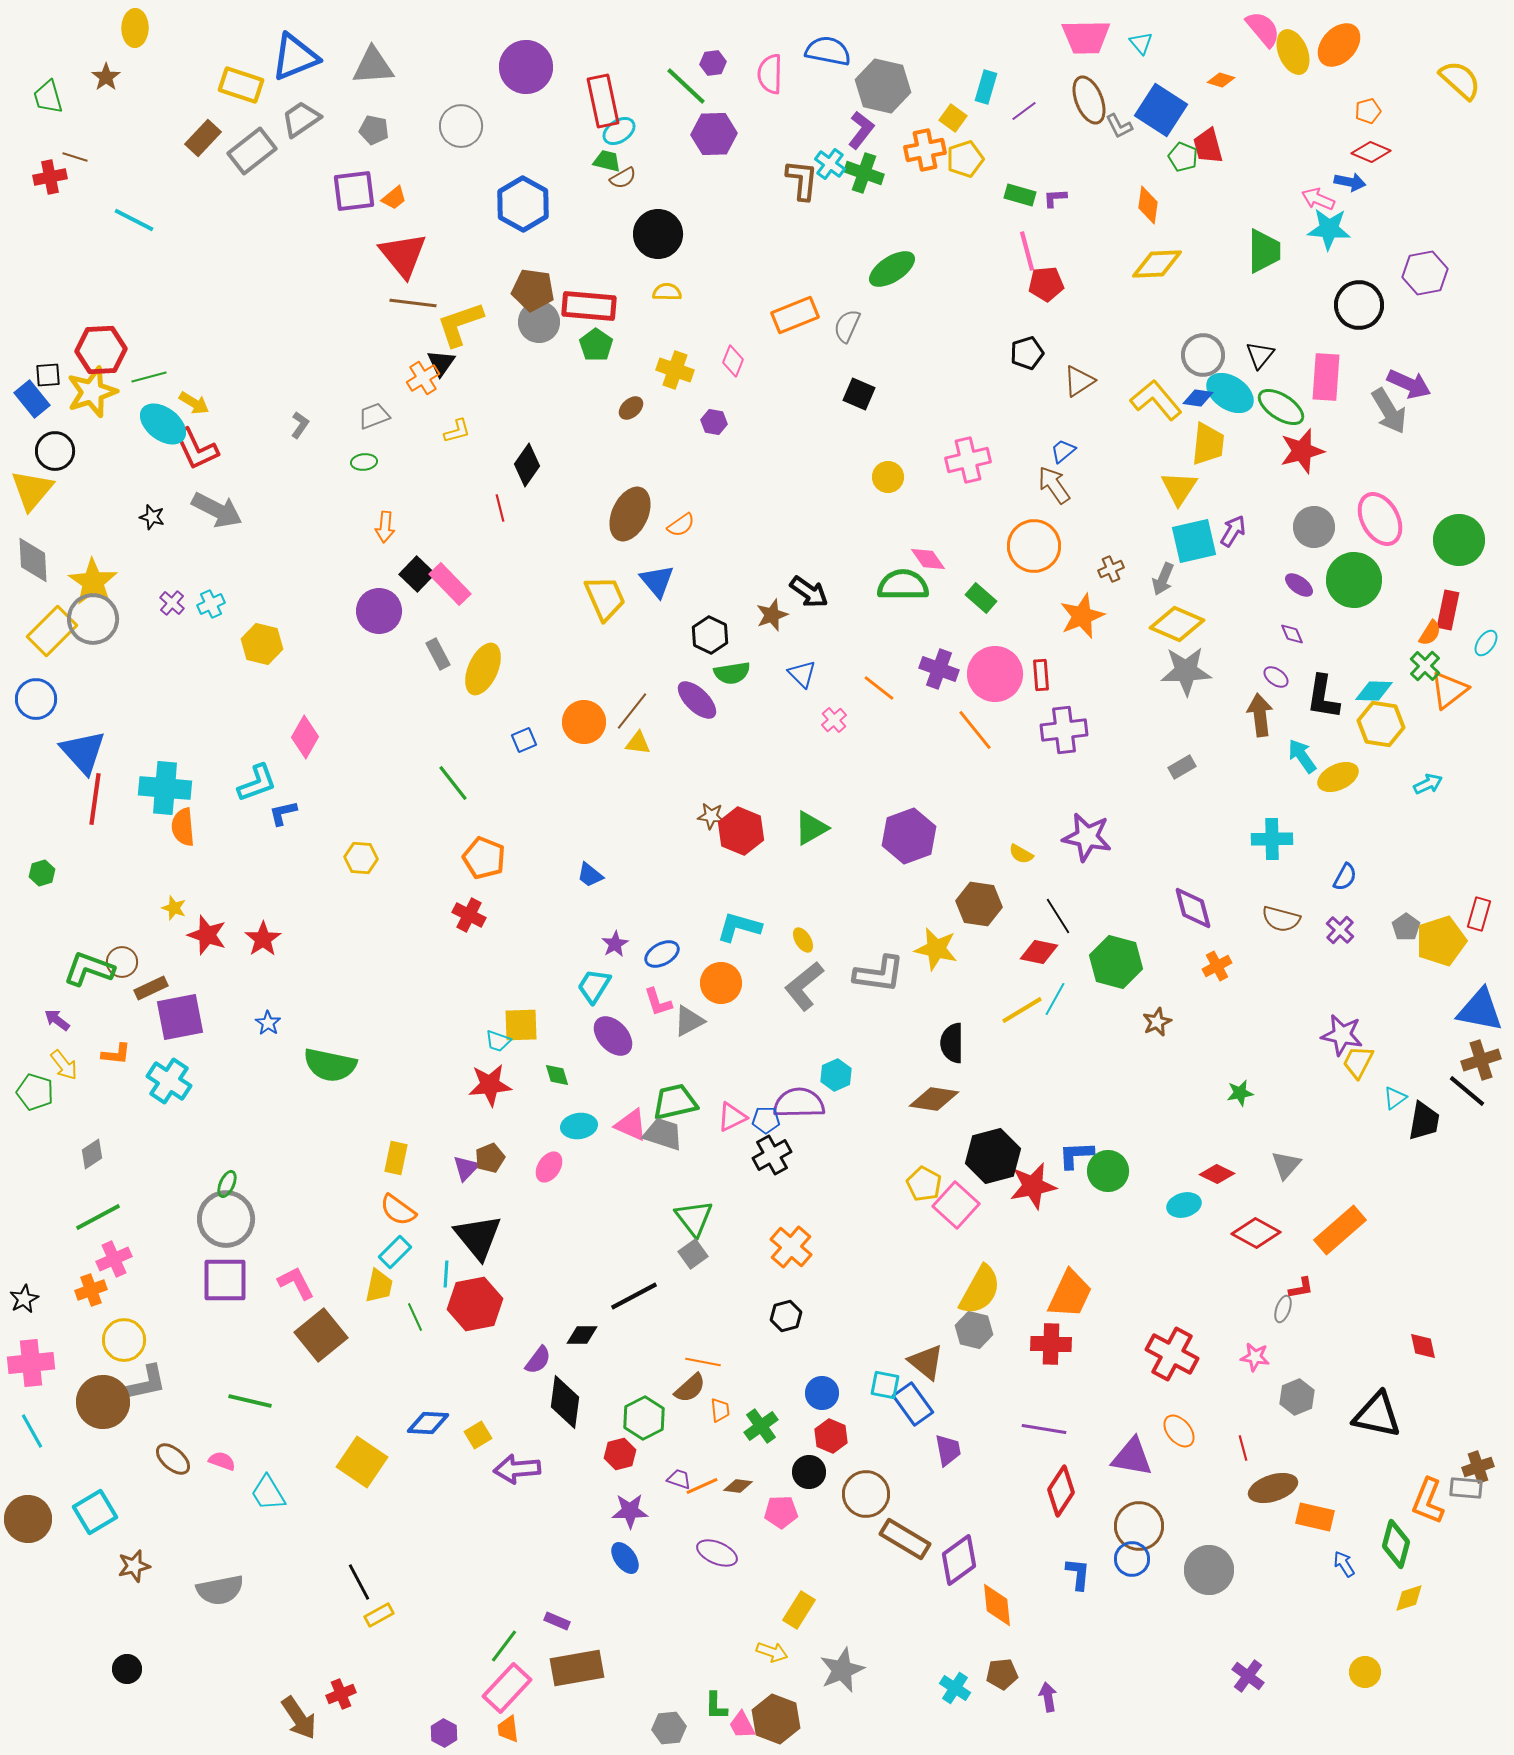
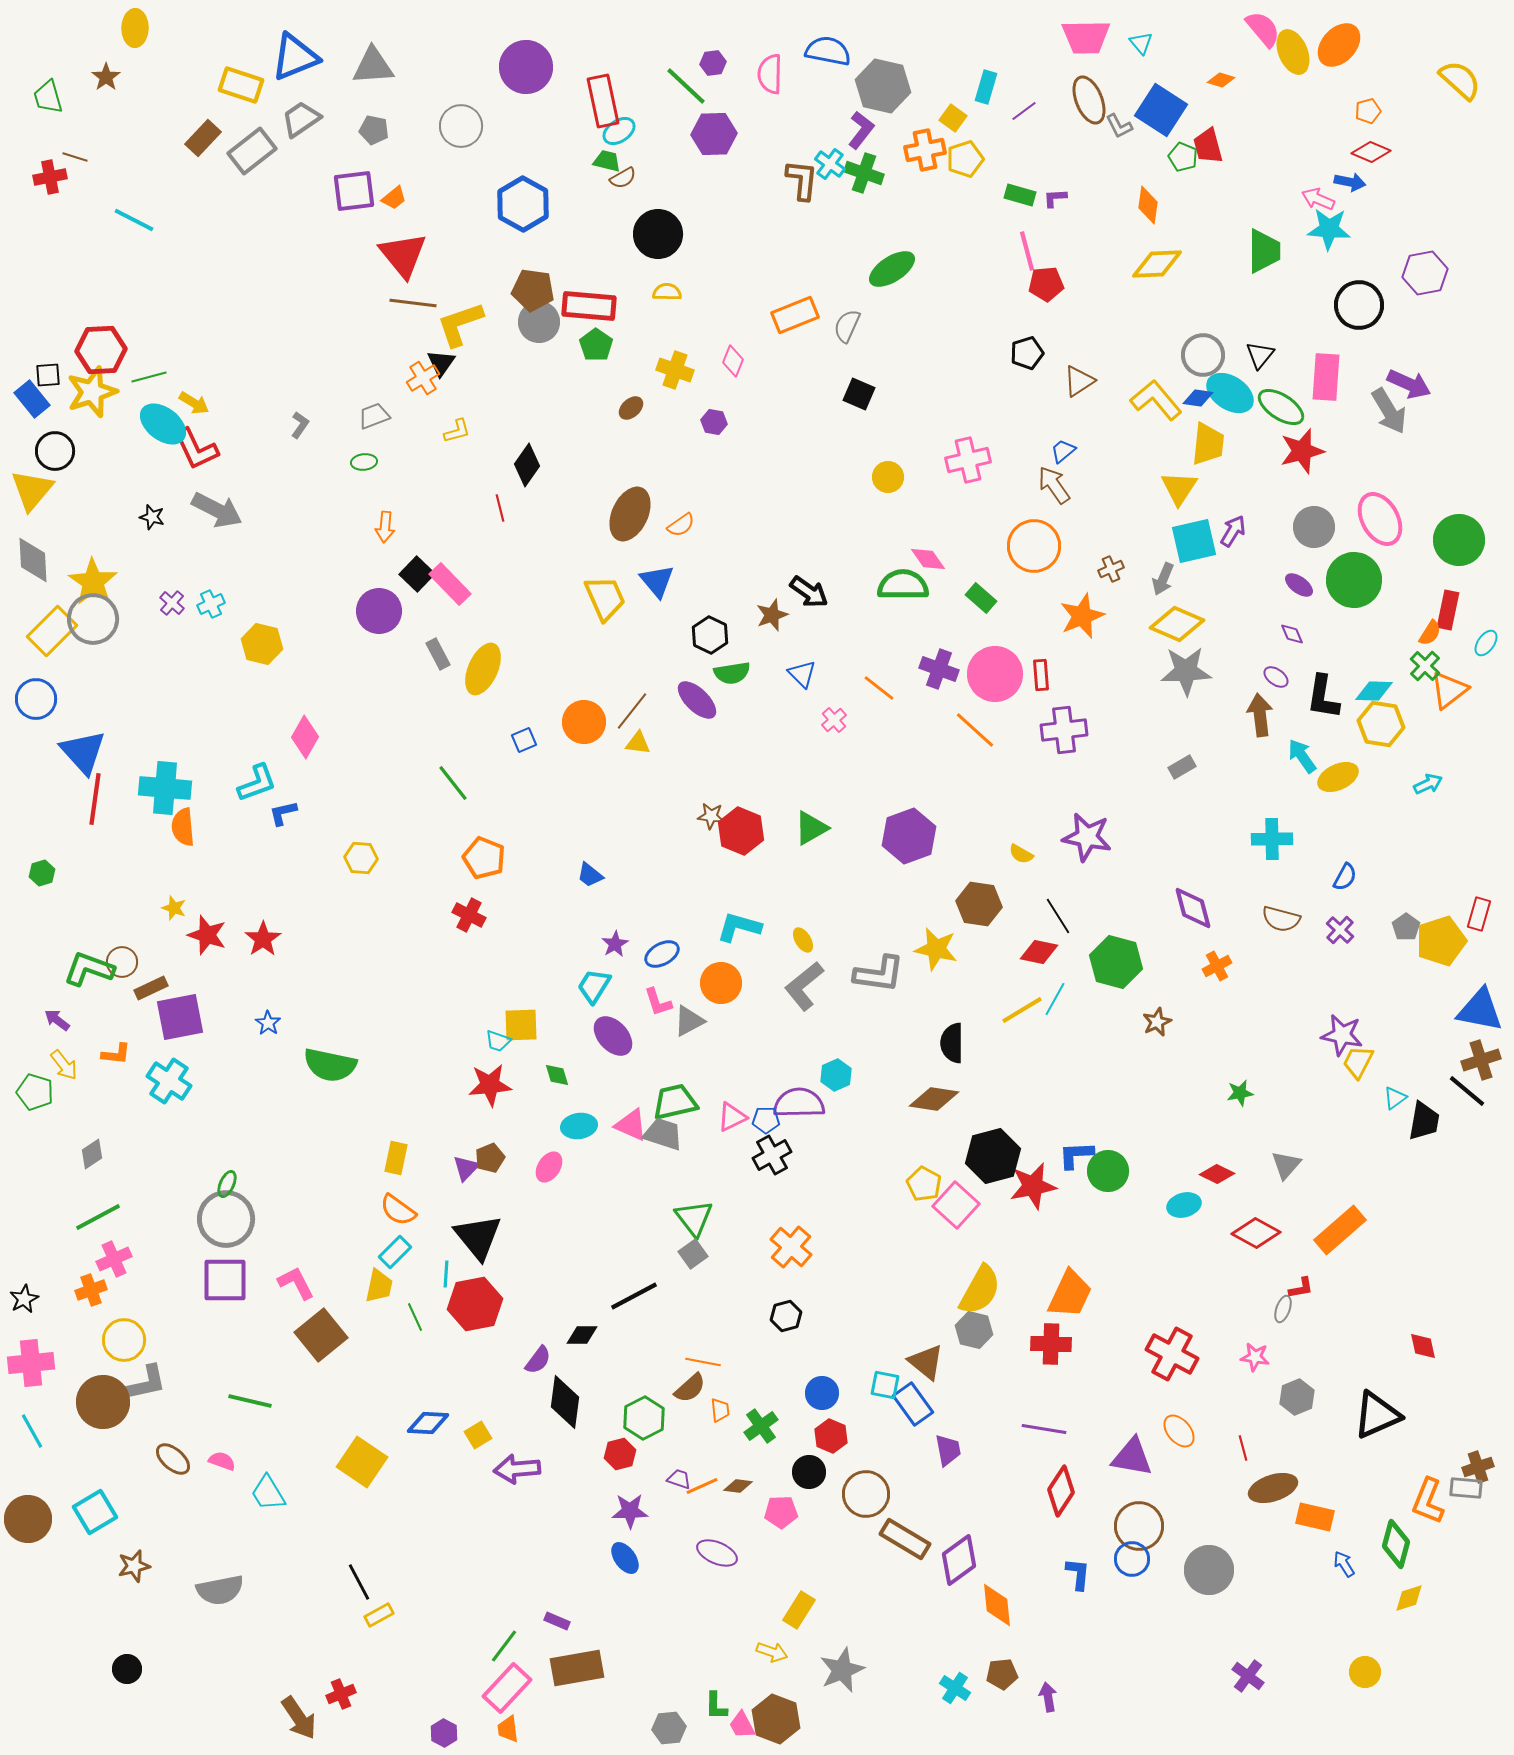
orange line at (975, 730): rotated 9 degrees counterclockwise
black triangle at (1377, 1415): rotated 36 degrees counterclockwise
